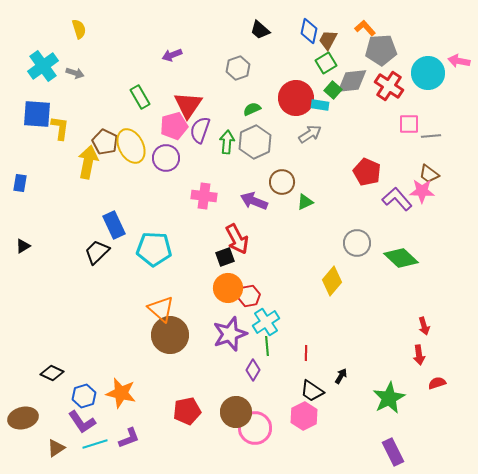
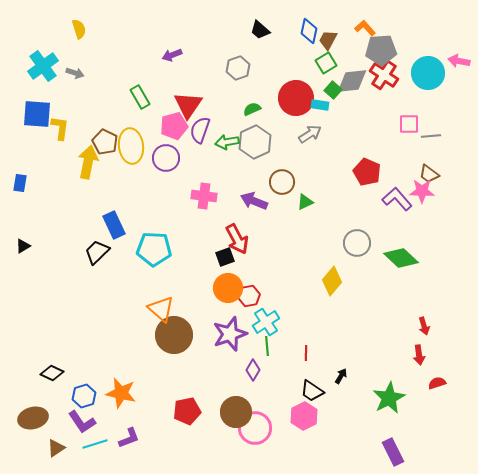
red cross at (389, 86): moved 5 px left, 11 px up
green arrow at (227, 142): rotated 105 degrees counterclockwise
yellow ellipse at (131, 146): rotated 20 degrees clockwise
brown circle at (170, 335): moved 4 px right
brown ellipse at (23, 418): moved 10 px right
